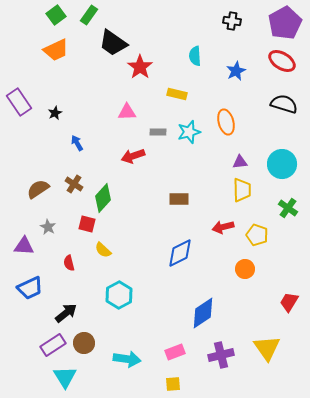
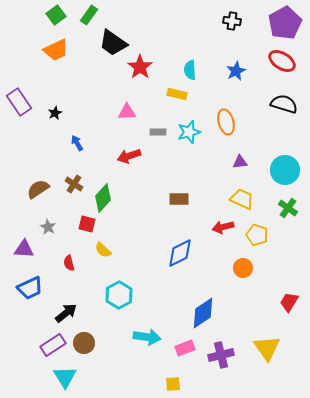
cyan semicircle at (195, 56): moved 5 px left, 14 px down
red arrow at (133, 156): moved 4 px left
cyan circle at (282, 164): moved 3 px right, 6 px down
yellow trapezoid at (242, 190): moved 9 px down; rotated 65 degrees counterclockwise
purple triangle at (24, 246): moved 3 px down
orange circle at (245, 269): moved 2 px left, 1 px up
pink rectangle at (175, 352): moved 10 px right, 4 px up
cyan arrow at (127, 359): moved 20 px right, 22 px up
